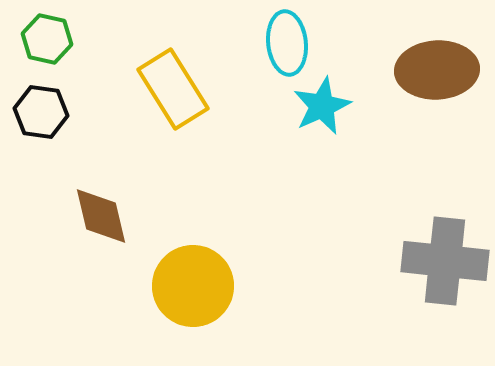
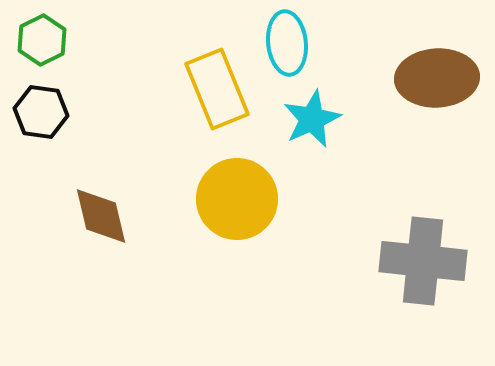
green hexagon: moved 5 px left, 1 px down; rotated 21 degrees clockwise
brown ellipse: moved 8 px down
yellow rectangle: moved 44 px right; rotated 10 degrees clockwise
cyan star: moved 10 px left, 13 px down
gray cross: moved 22 px left
yellow circle: moved 44 px right, 87 px up
